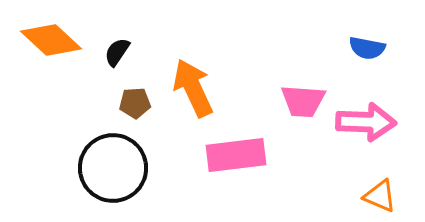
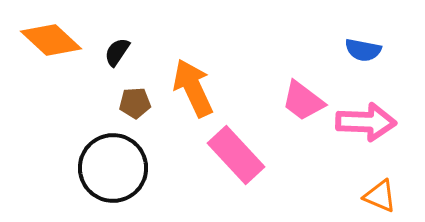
blue semicircle: moved 4 px left, 2 px down
pink trapezoid: rotated 33 degrees clockwise
pink rectangle: rotated 54 degrees clockwise
